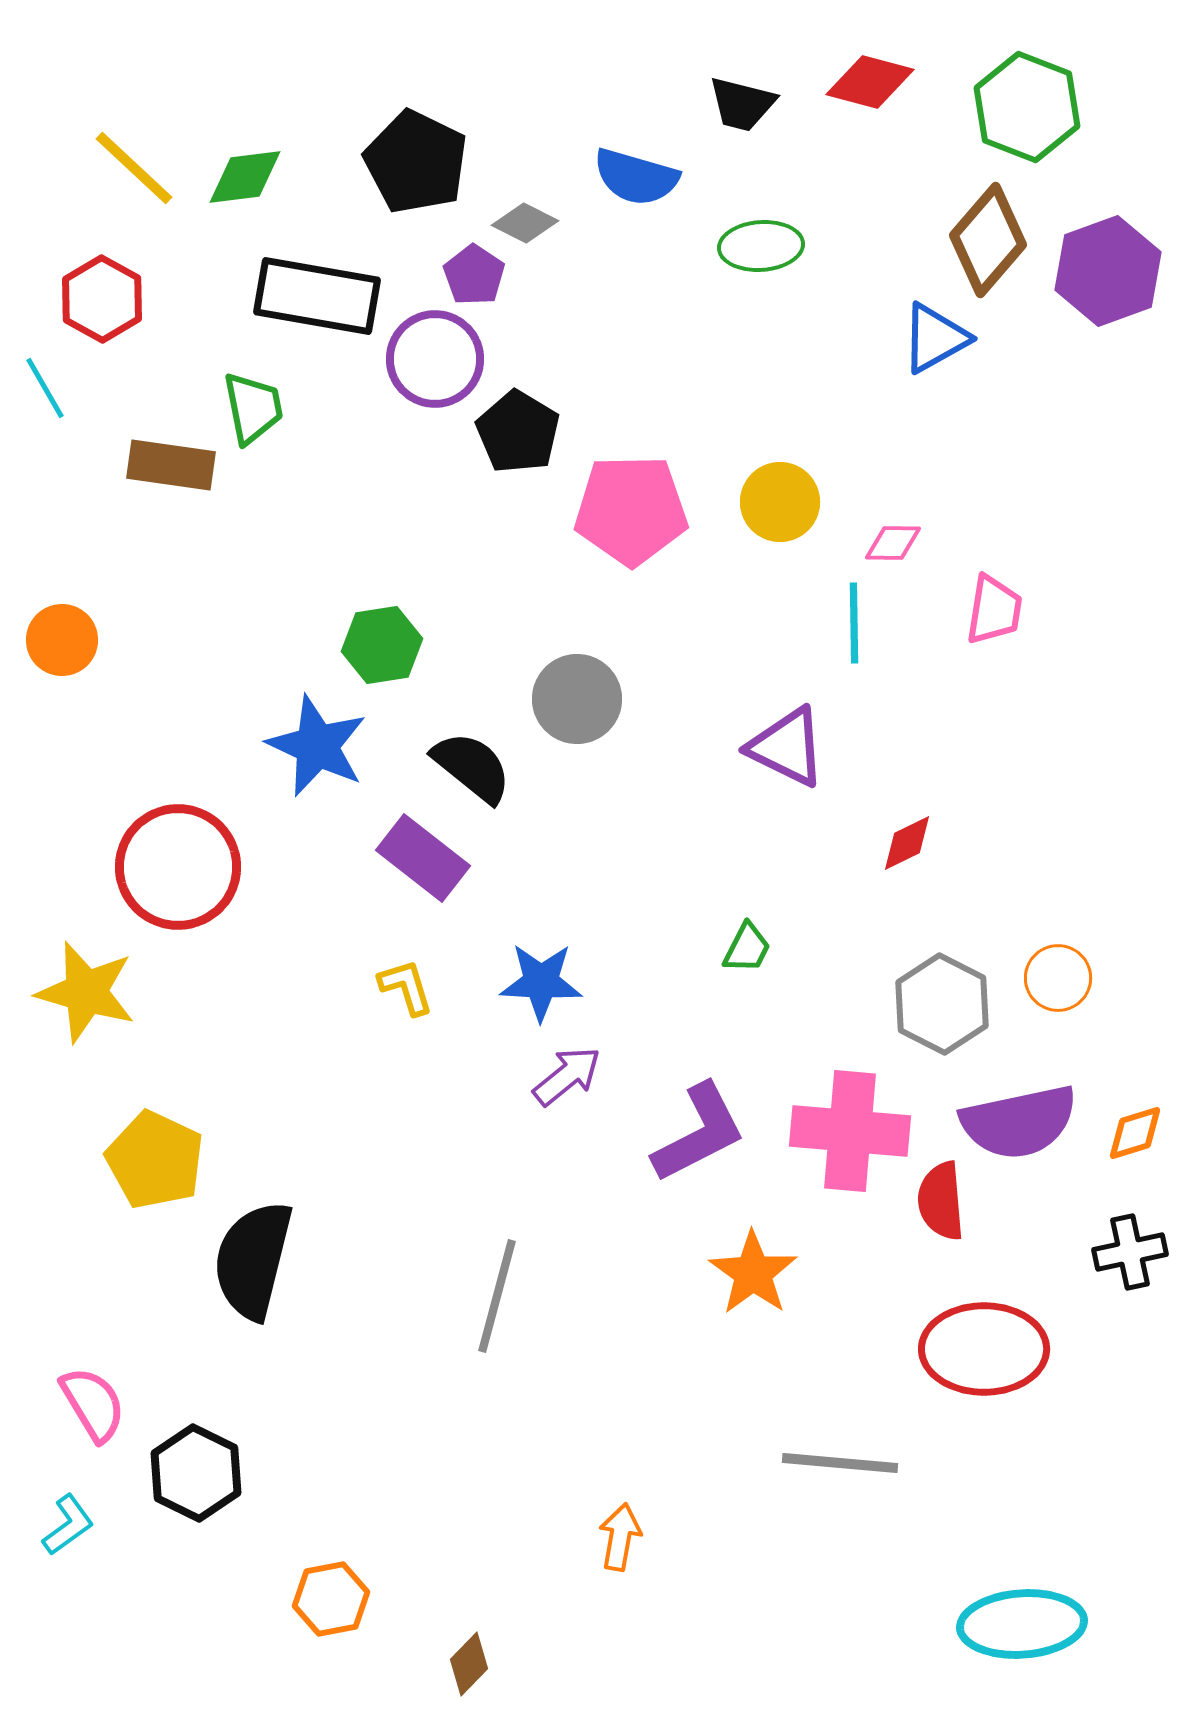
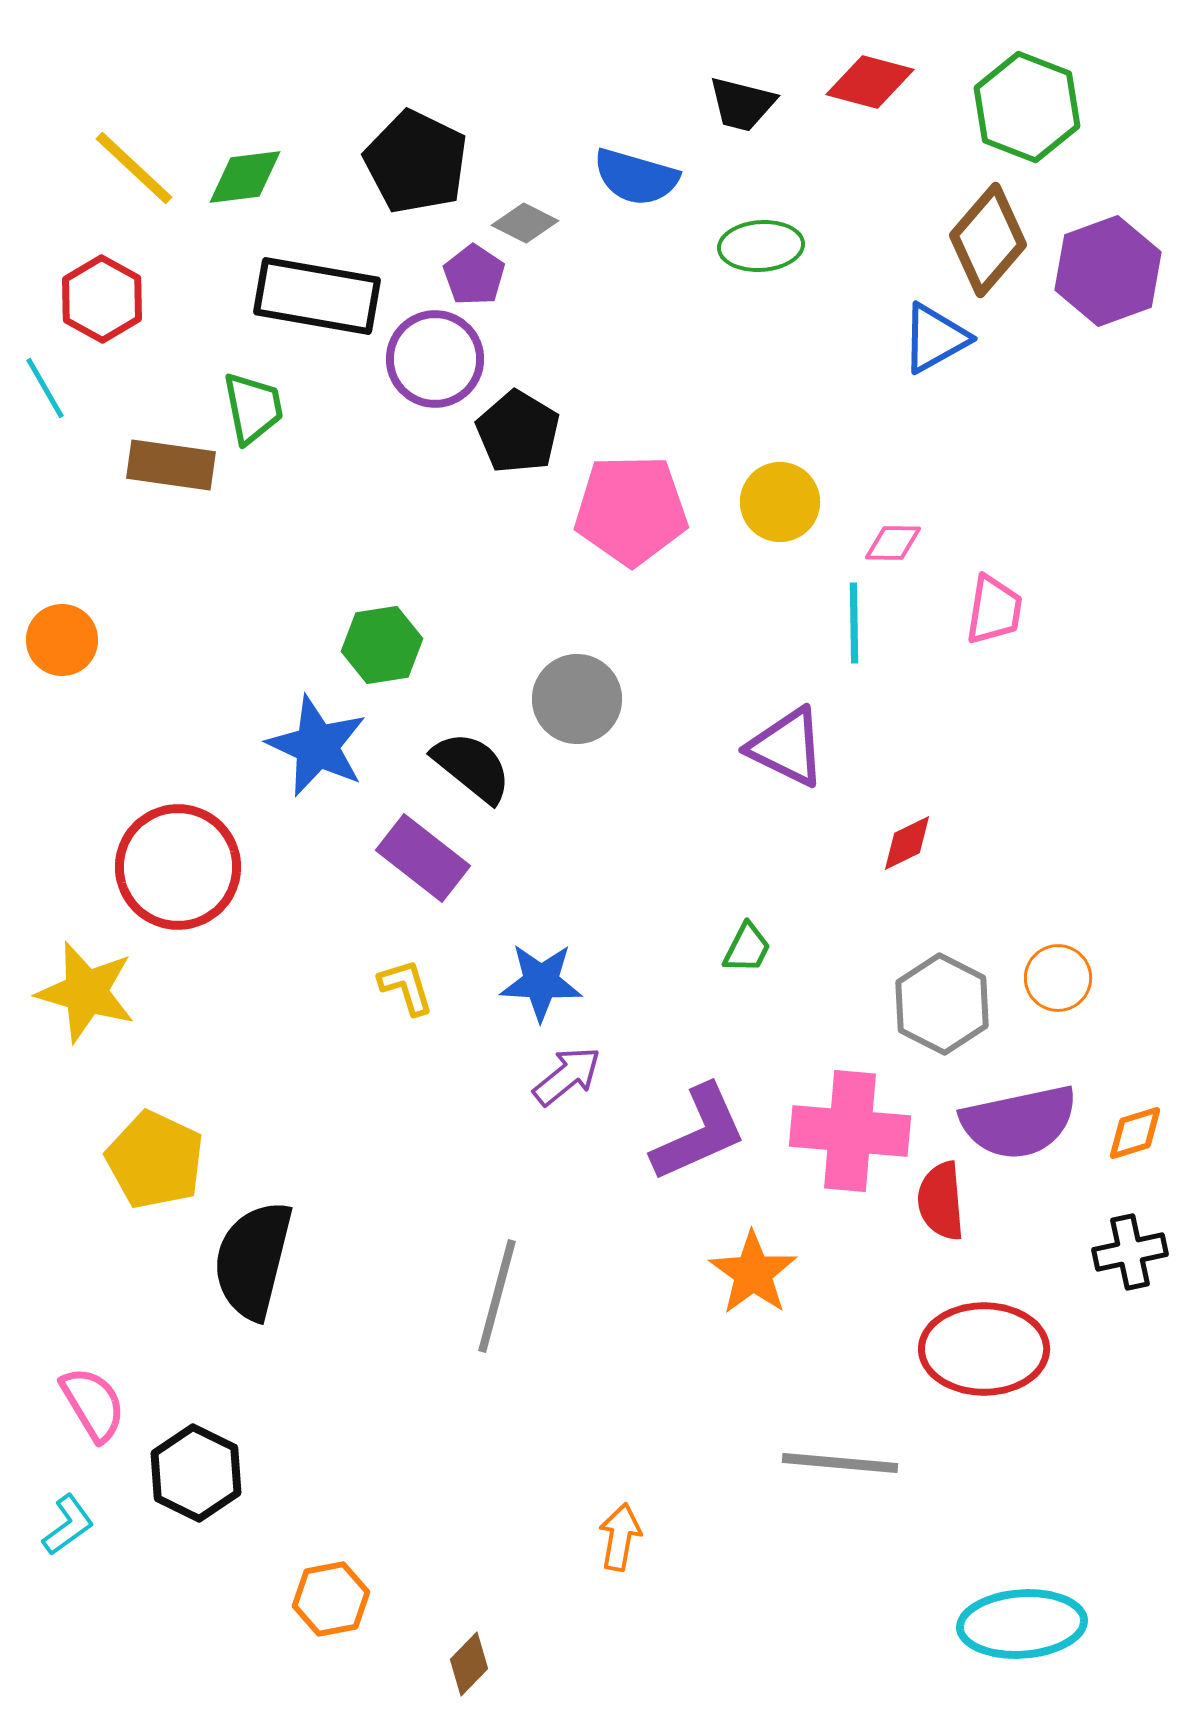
purple L-shape at (699, 1133): rotated 3 degrees clockwise
